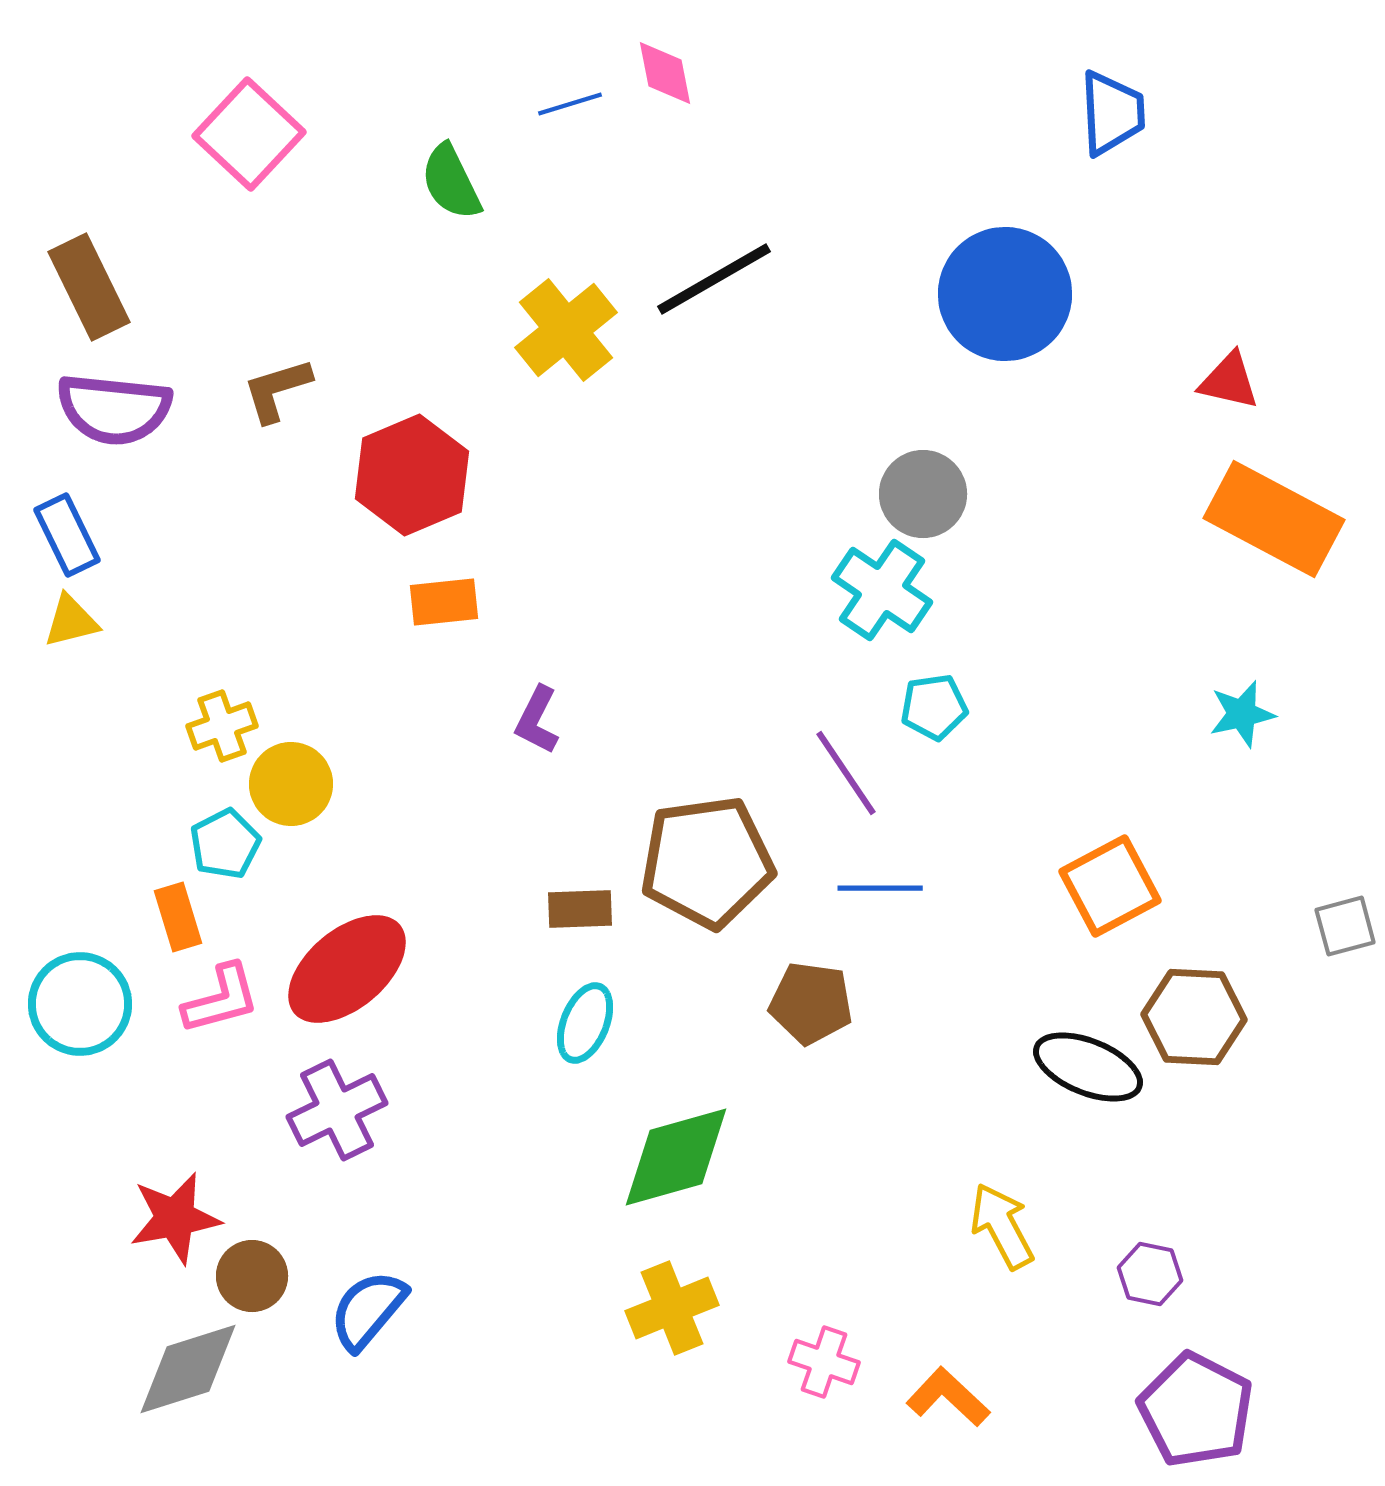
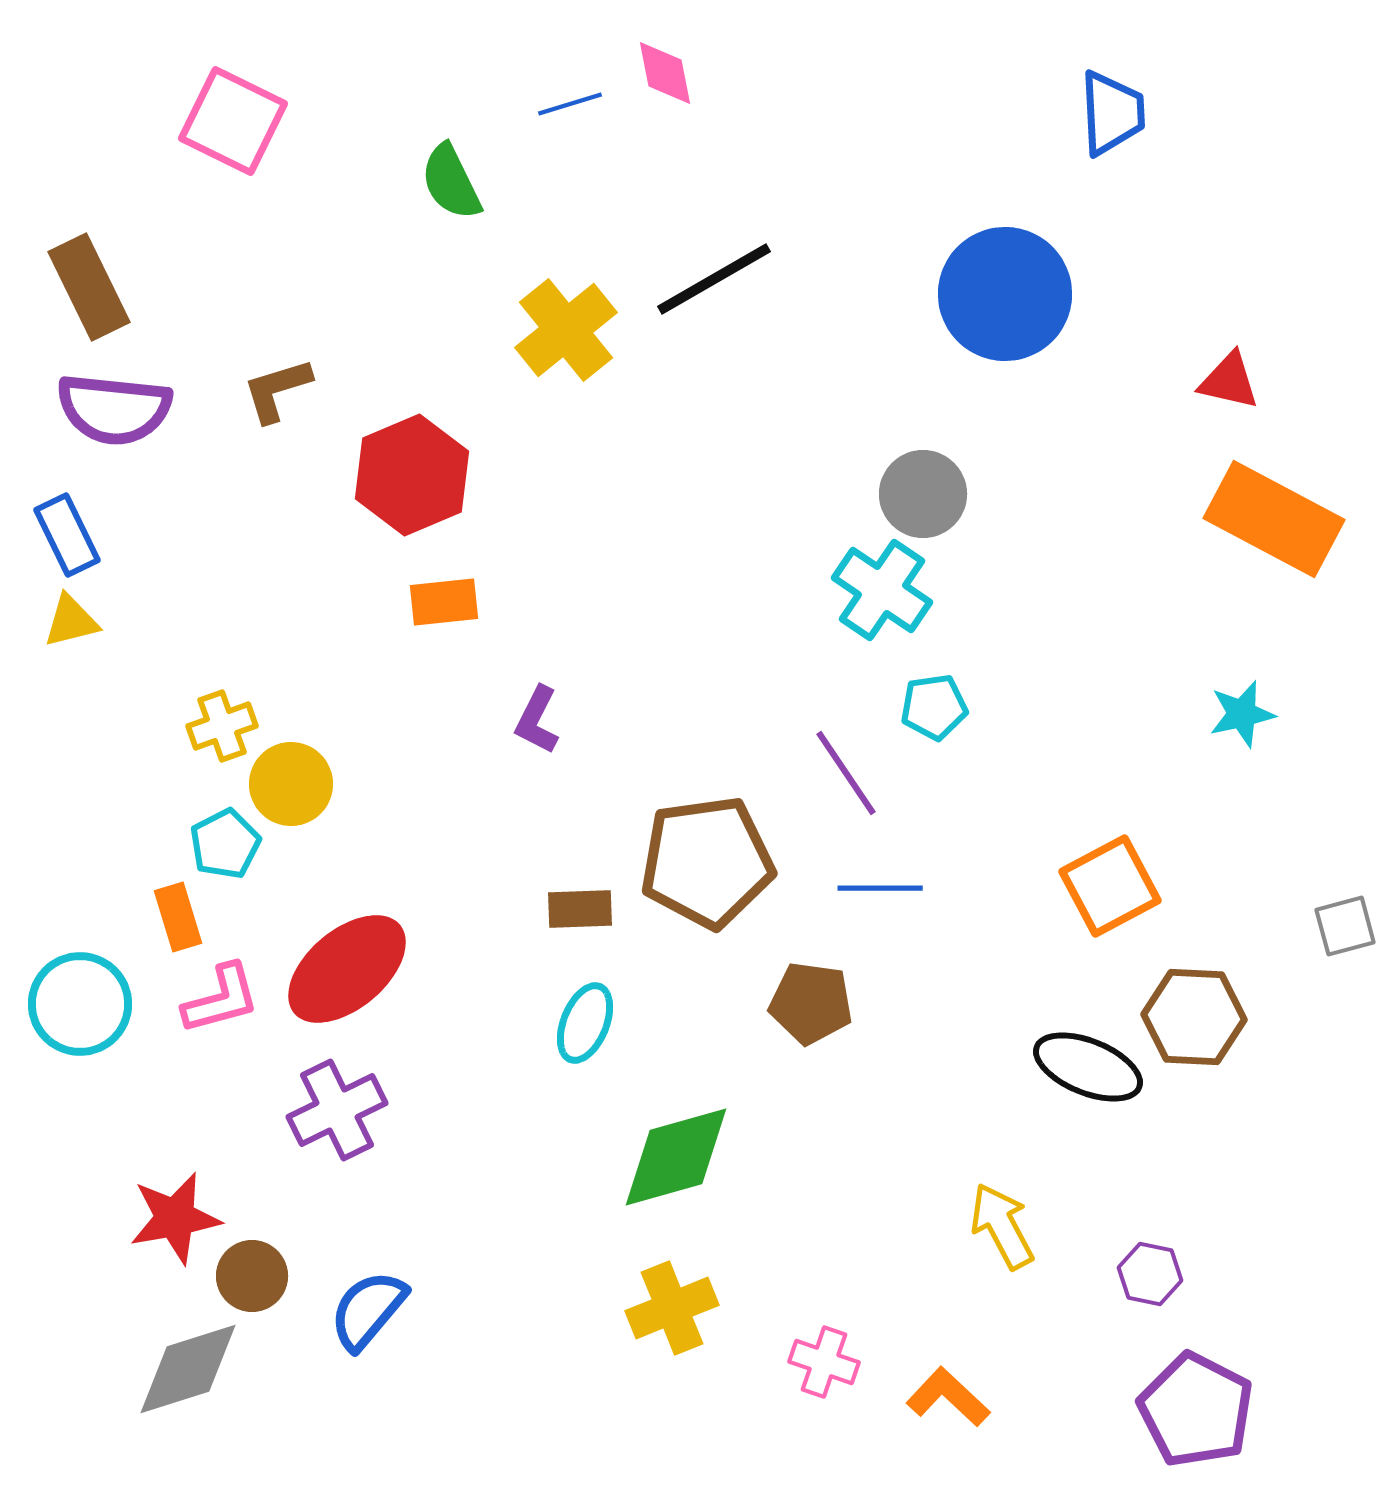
pink square at (249, 134): moved 16 px left, 13 px up; rotated 17 degrees counterclockwise
